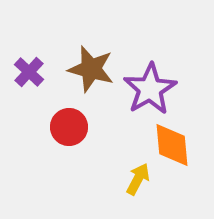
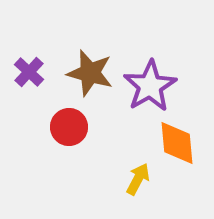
brown star: moved 1 px left, 4 px down
purple star: moved 3 px up
orange diamond: moved 5 px right, 2 px up
